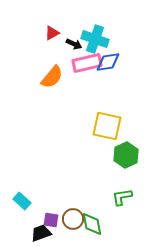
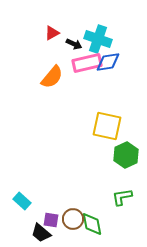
cyan cross: moved 3 px right
black trapezoid: rotated 120 degrees counterclockwise
